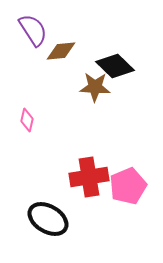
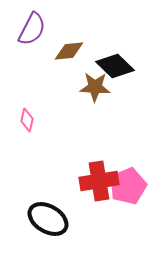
purple semicircle: moved 1 px left, 1 px up; rotated 60 degrees clockwise
brown diamond: moved 8 px right
red cross: moved 10 px right, 4 px down
